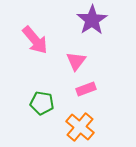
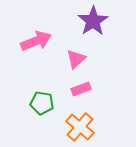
purple star: moved 1 px right, 1 px down
pink arrow: moved 1 px right, 1 px down; rotated 72 degrees counterclockwise
pink triangle: moved 2 px up; rotated 10 degrees clockwise
pink rectangle: moved 5 px left
